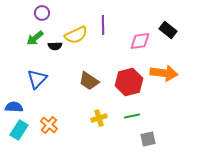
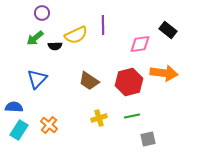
pink diamond: moved 3 px down
